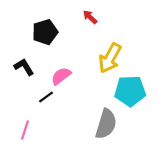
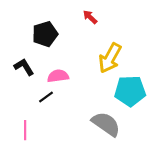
black pentagon: moved 2 px down
pink semicircle: moved 3 px left; rotated 30 degrees clockwise
gray semicircle: rotated 72 degrees counterclockwise
pink line: rotated 18 degrees counterclockwise
